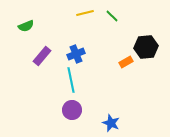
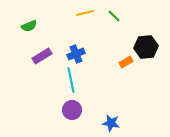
green line: moved 2 px right
green semicircle: moved 3 px right
purple rectangle: rotated 18 degrees clockwise
blue star: rotated 12 degrees counterclockwise
